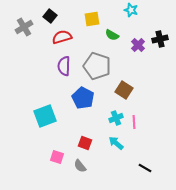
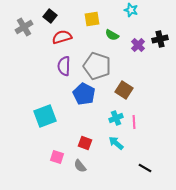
blue pentagon: moved 1 px right, 4 px up
